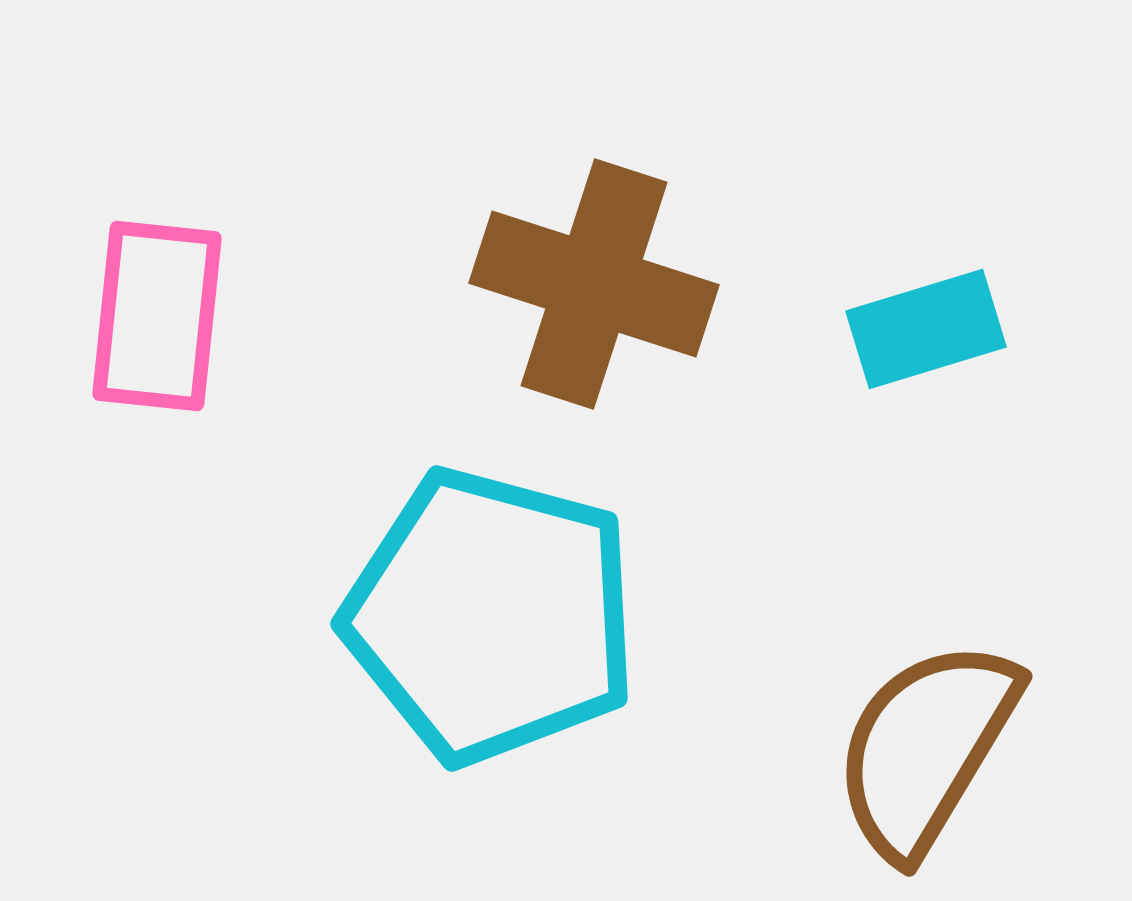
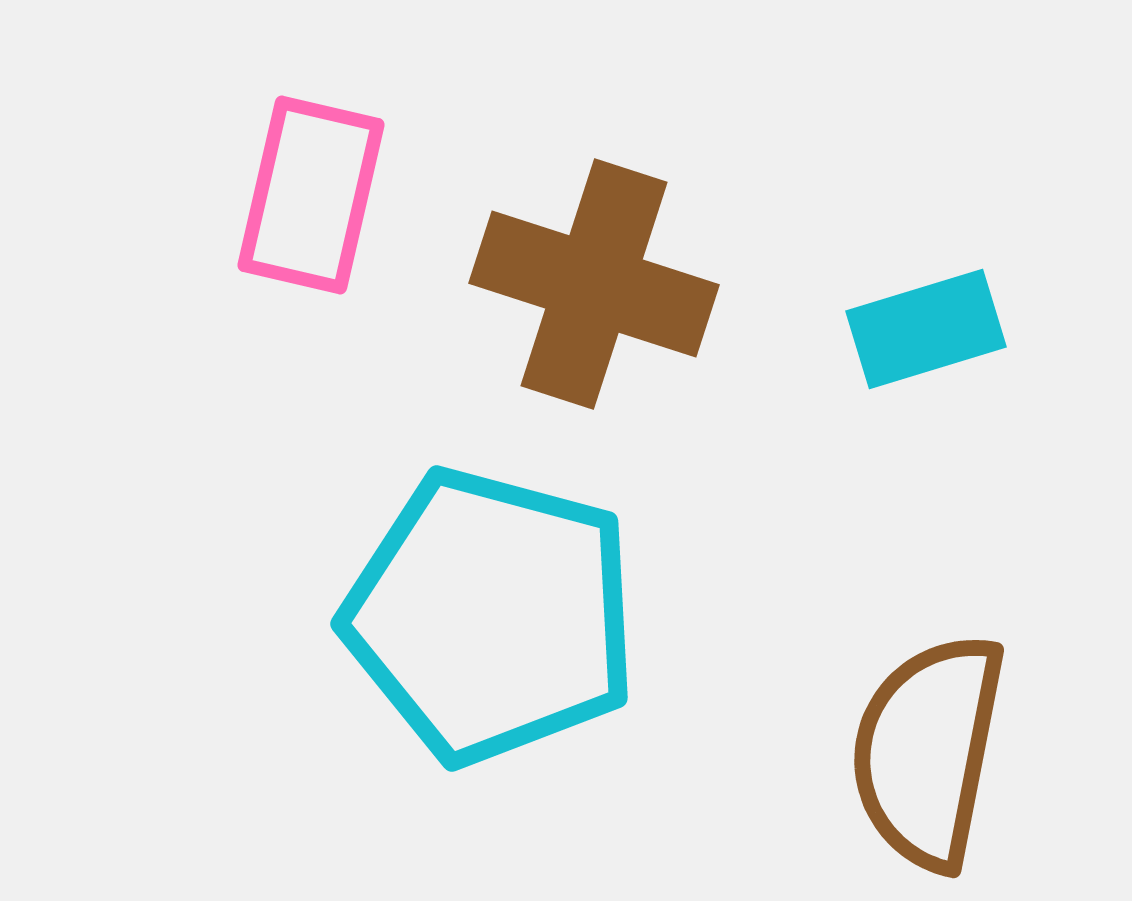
pink rectangle: moved 154 px right, 121 px up; rotated 7 degrees clockwise
brown semicircle: moved 2 px right, 3 px down; rotated 20 degrees counterclockwise
